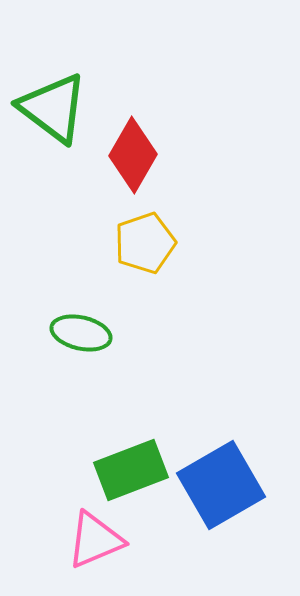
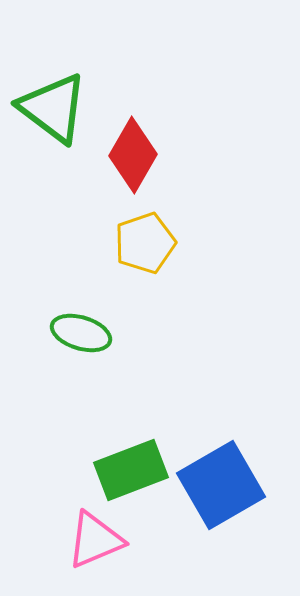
green ellipse: rotated 4 degrees clockwise
